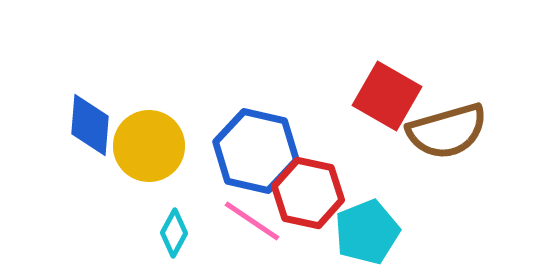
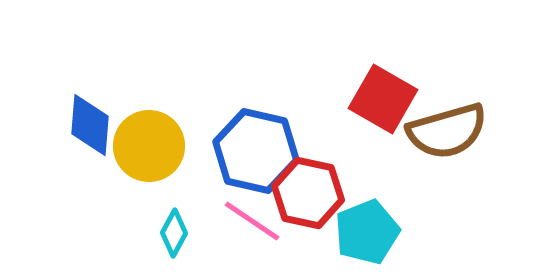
red square: moved 4 px left, 3 px down
